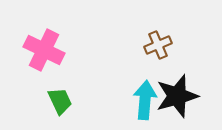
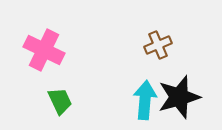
black star: moved 2 px right, 1 px down
